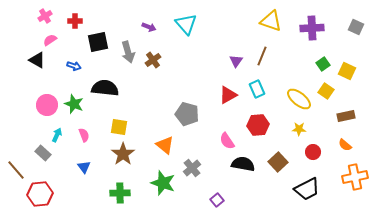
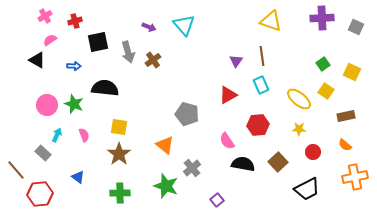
red cross at (75, 21): rotated 16 degrees counterclockwise
cyan triangle at (186, 24): moved 2 px left, 1 px down
purple cross at (312, 28): moved 10 px right, 10 px up
brown line at (262, 56): rotated 30 degrees counterclockwise
blue arrow at (74, 66): rotated 16 degrees counterclockwise
yellow square at (347, 71): moved 5 px right, 1 px down
cyan rectangle at (257, 89): moved 4 px right, 4 px up
brown star at (123, 154): moved 4 px left
blue triangle at (84, 167): moved 6 px left, 10 px down; rotated 16 degrees counterclockwise
green star at (163, 183): moved 3 px right, 3 px down
